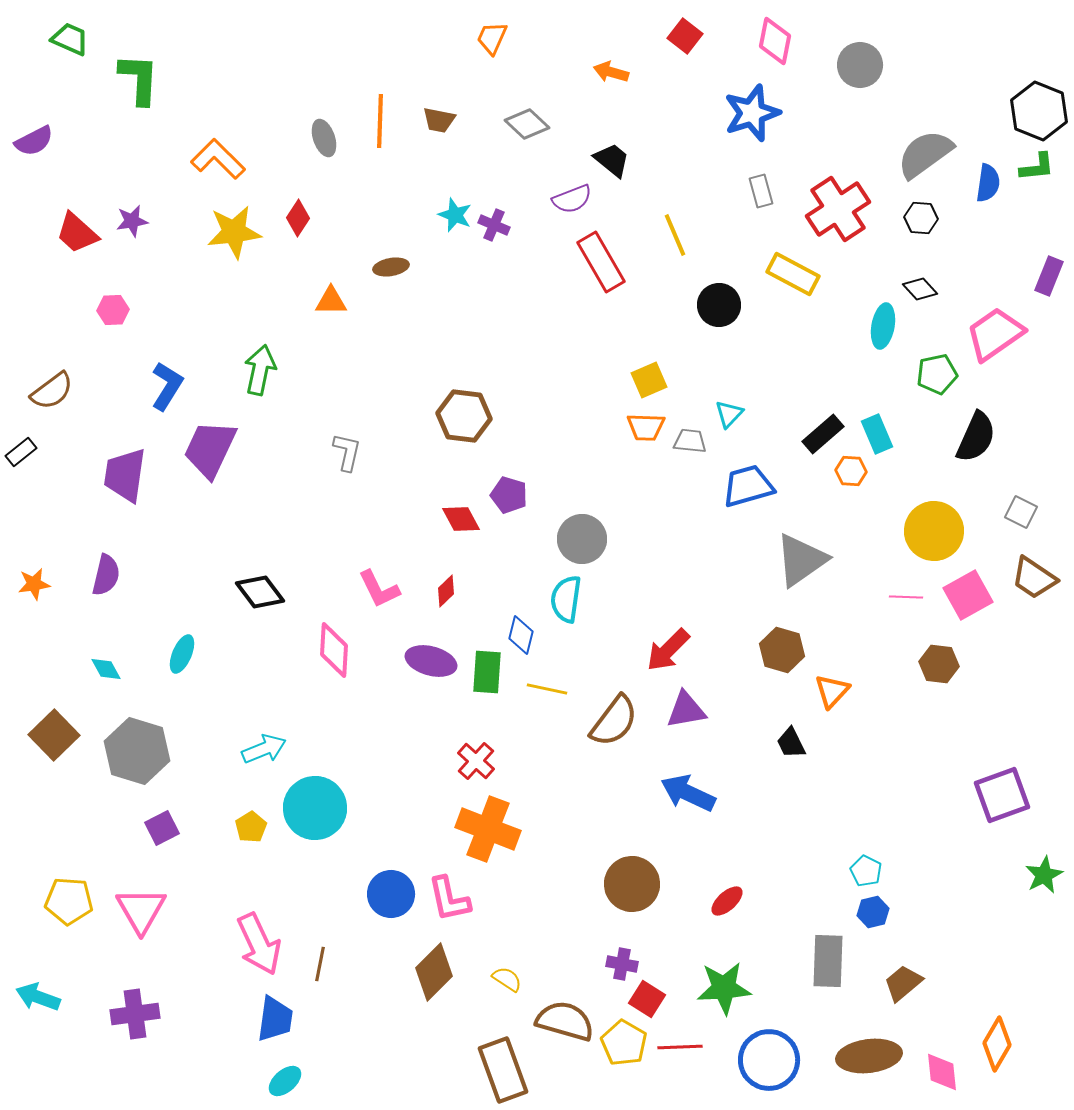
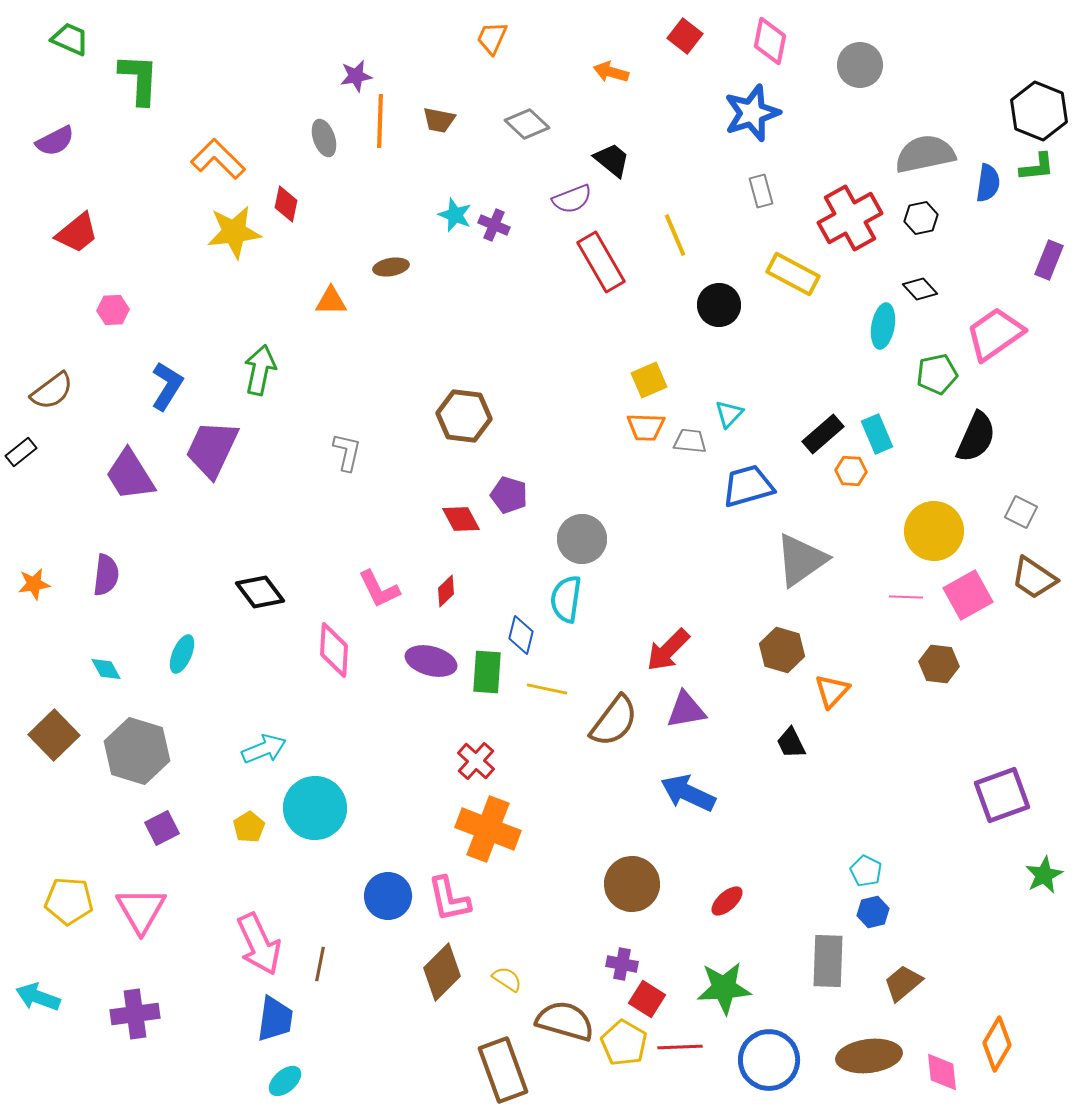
pink diamond at (775, 41): moved 5 px left
purple semicircle at (34, 141): moved 21 px right
gray semicircle at (925, 154): rotated 24 degrees clockwise
red cross at (838, 209): moved 12 px right, 9 px down; rotated 4 degrees clockwise
red diamond at (298, 218): moved 12 px left, 14 px up; rotated 21 degrees counterclockwise
black hexagon at (921, 218): rotated 16 degrees counterclockwise
purple star at (132, 221): moved 224 px right, 145 px up
red trapezoid at (77, 233): rotated 81 degrees counterclockwise
purple rectangle at (1049, 276): moved 16 px up
purple trapezoid at (210, 449): moved 2 px right
purple trapezoid at (125, 475): moved 5 px right; rotated 40 degrees counterclockwise
purple semicircle at (106, 575): rotated 6 degrees counterclockwise
yellow pentagon at (251, 827): moved 2 px left
blue circle at (391, 894): moved 3 px left, 2 px down
brown diamond at (434, 972): moved 8 px right
